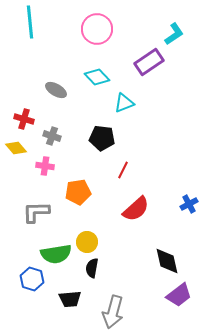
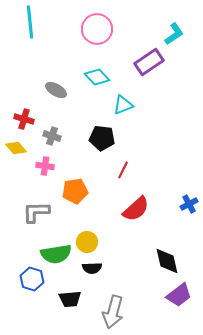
cyan triangle: moved 1 px left, 2 px down
orange pentagon: moved 3 px left, 1 px up
black semicircle: rotated 102 degrees counterclockwise
